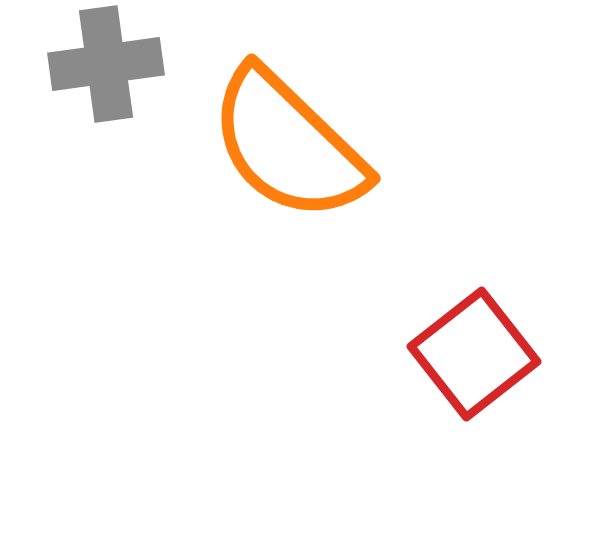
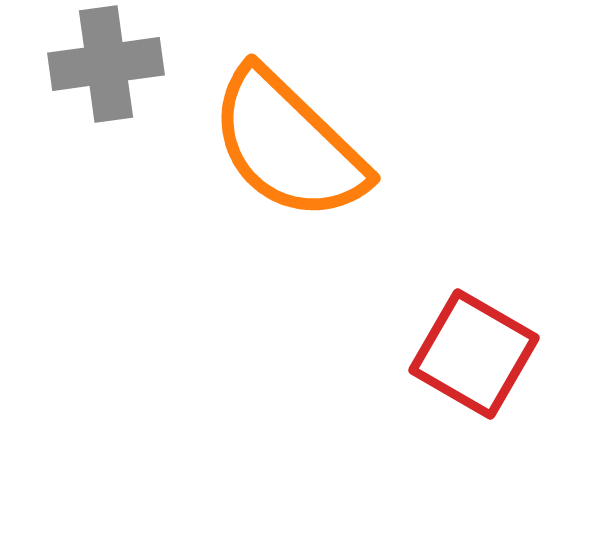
red square: rotated 22 degrees counterclockwise
